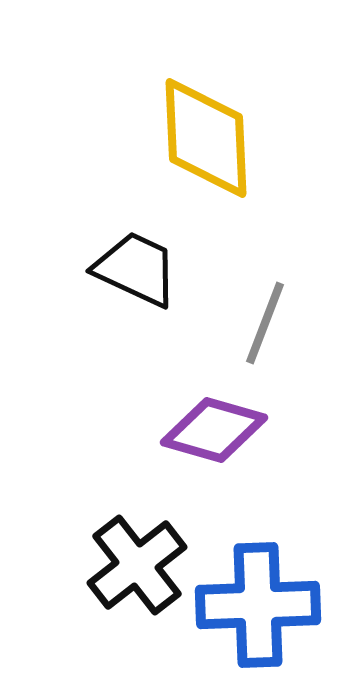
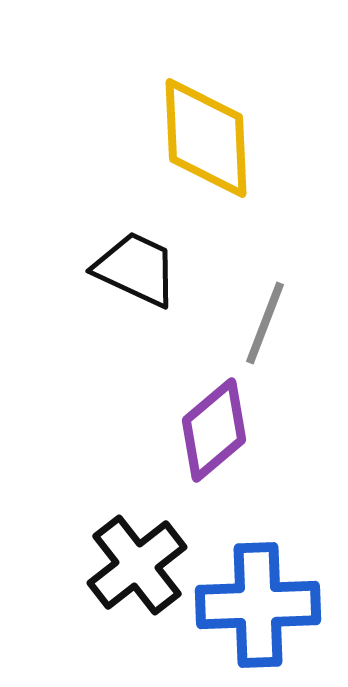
purple diamond: rotated 56 degrees counterclockwise
